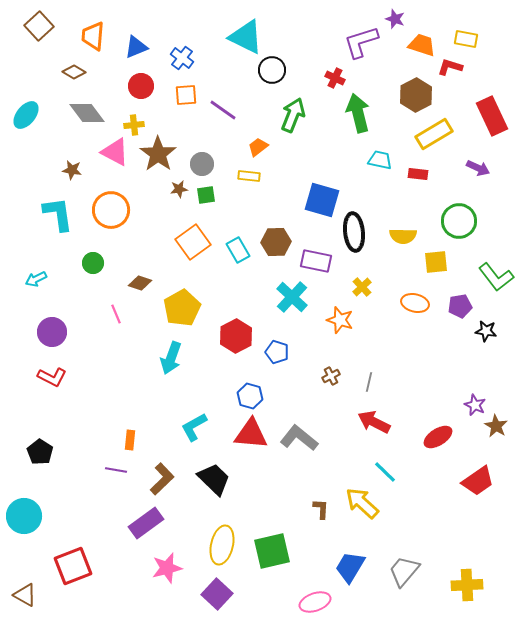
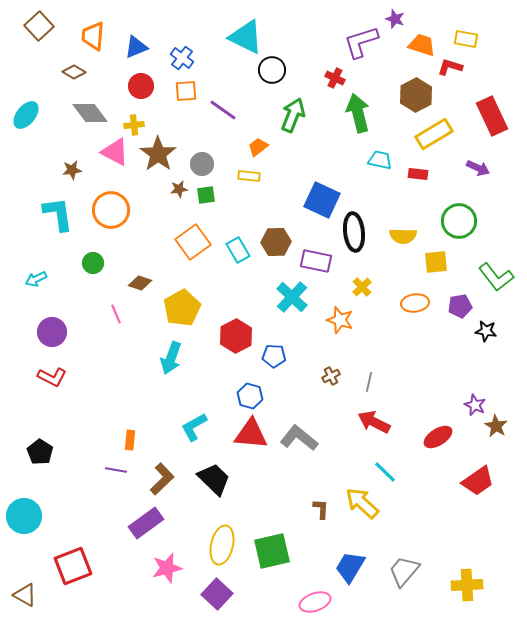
orange square at (186, 95): moved 4 px up
gray diamond at (87, 113): moved 3 px right
brown star at (72, 170): rotated 18 degrees counterclockwise
blue square at (322, 200): rotated 9 degrees clockwise
orange ellipse at (415, 303): rotated 20 degrees counterclockwise
blue pentagon at (277, 352): moved 3 px left, 4 px down; rotated 15 degrees counterclockwise
